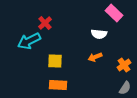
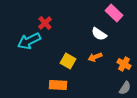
white semicircle: rotated 28 degrees clockwise
yellow square: moved 13 px right; rotated 28 degrees clockwise
orange cross: moved 1 px up; rotated 24 degrees counterclockwise
